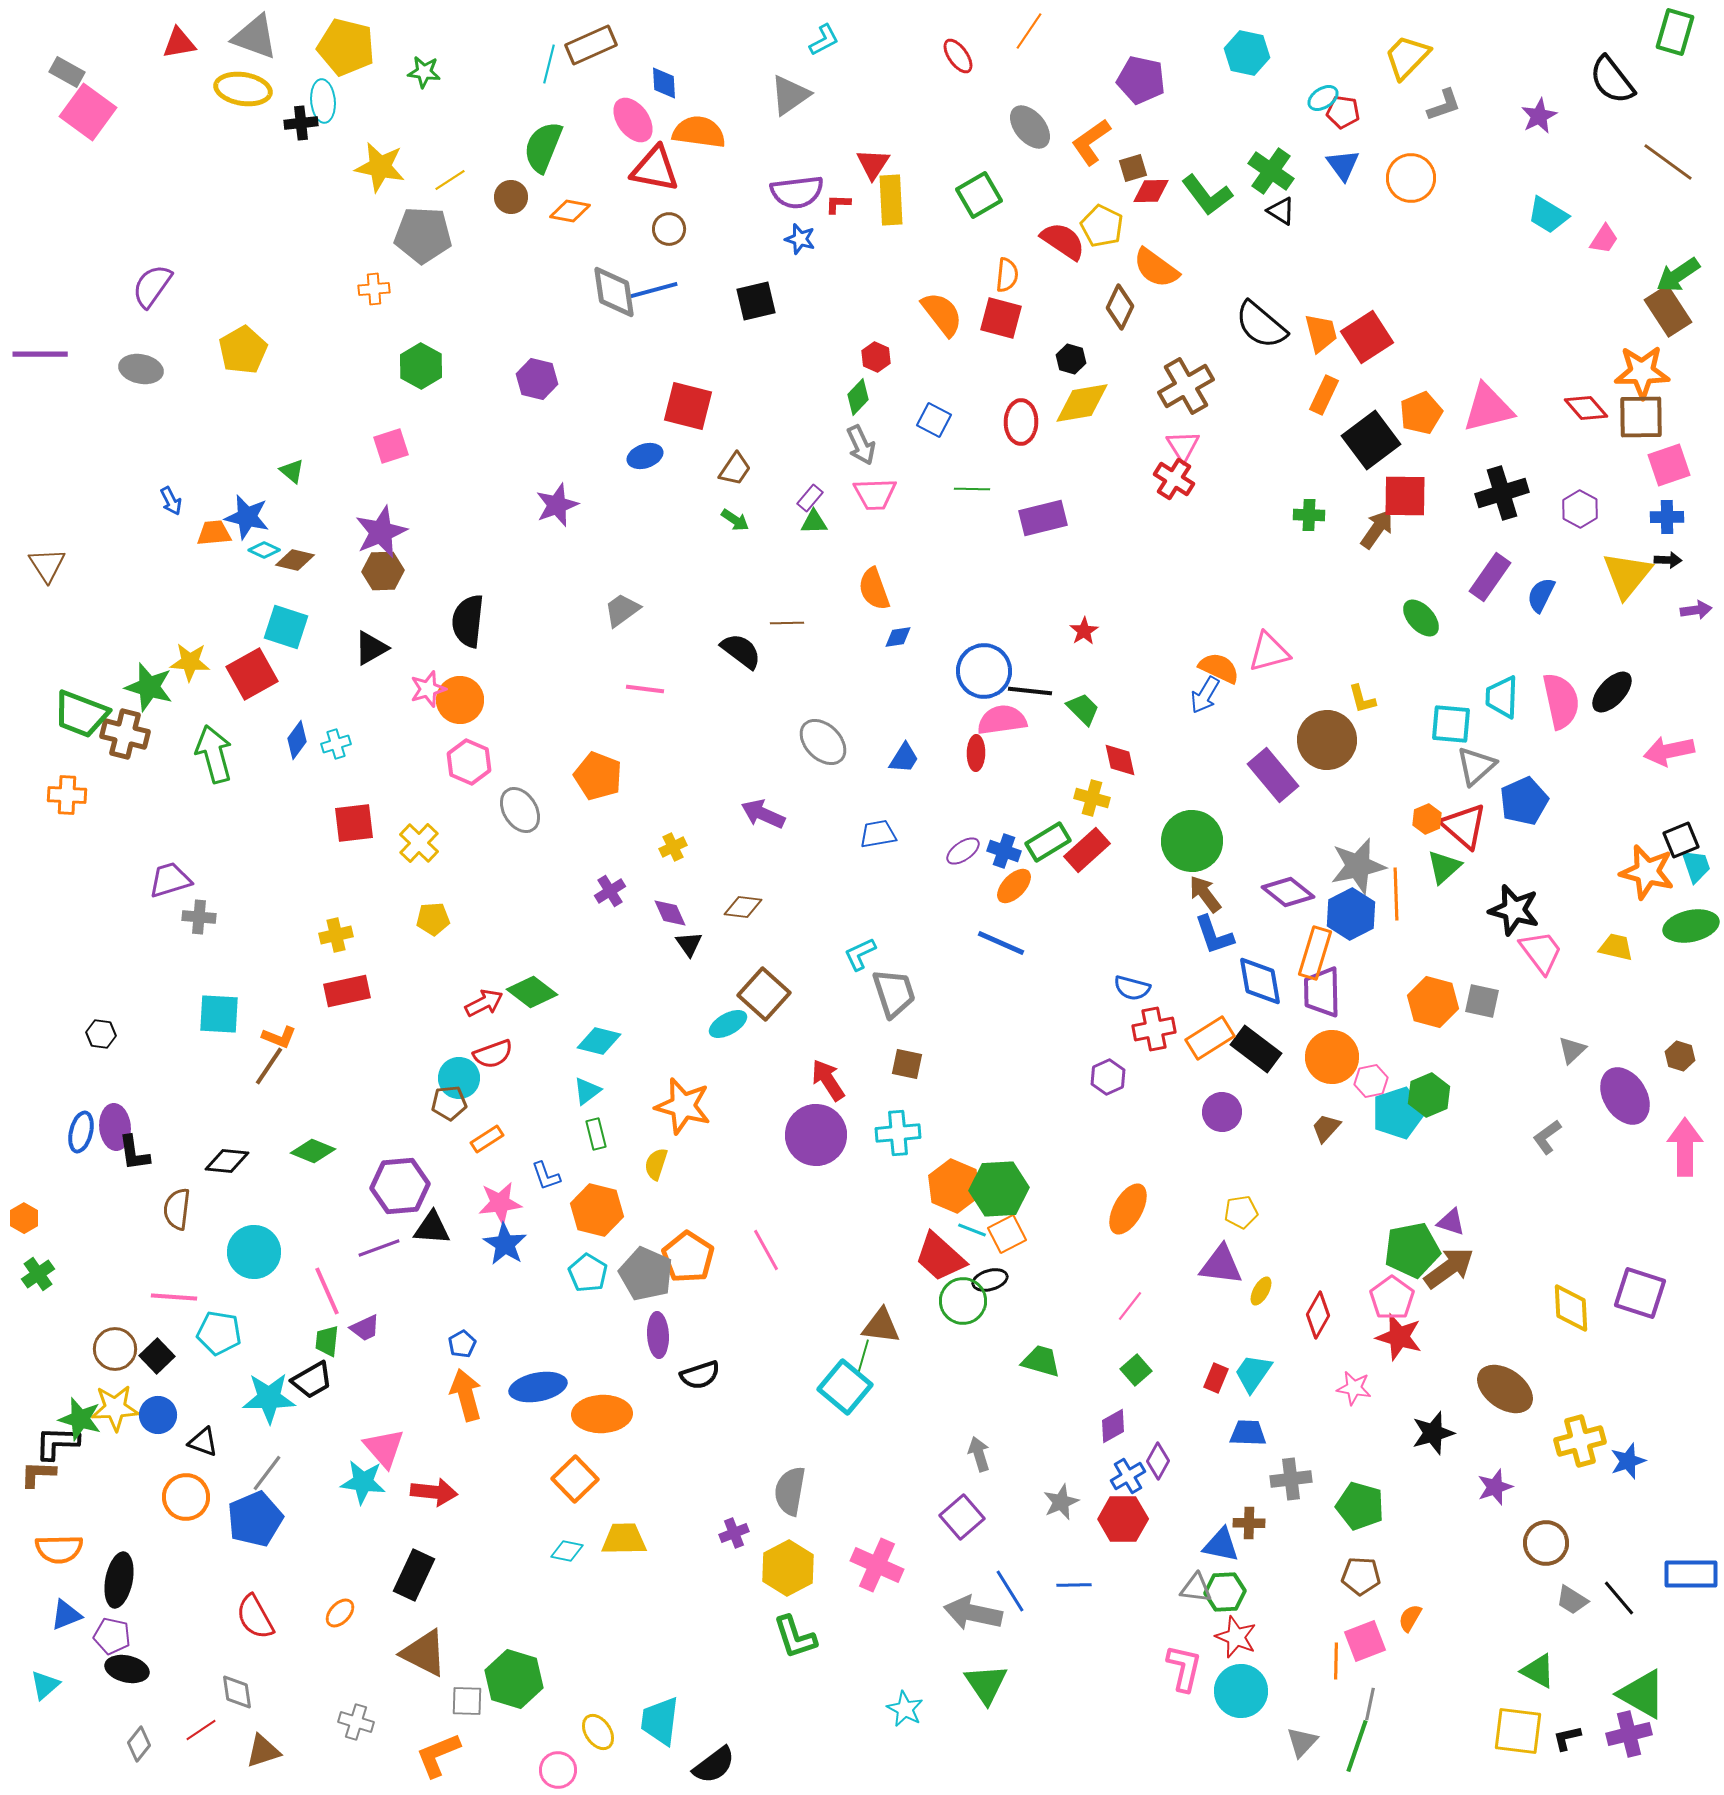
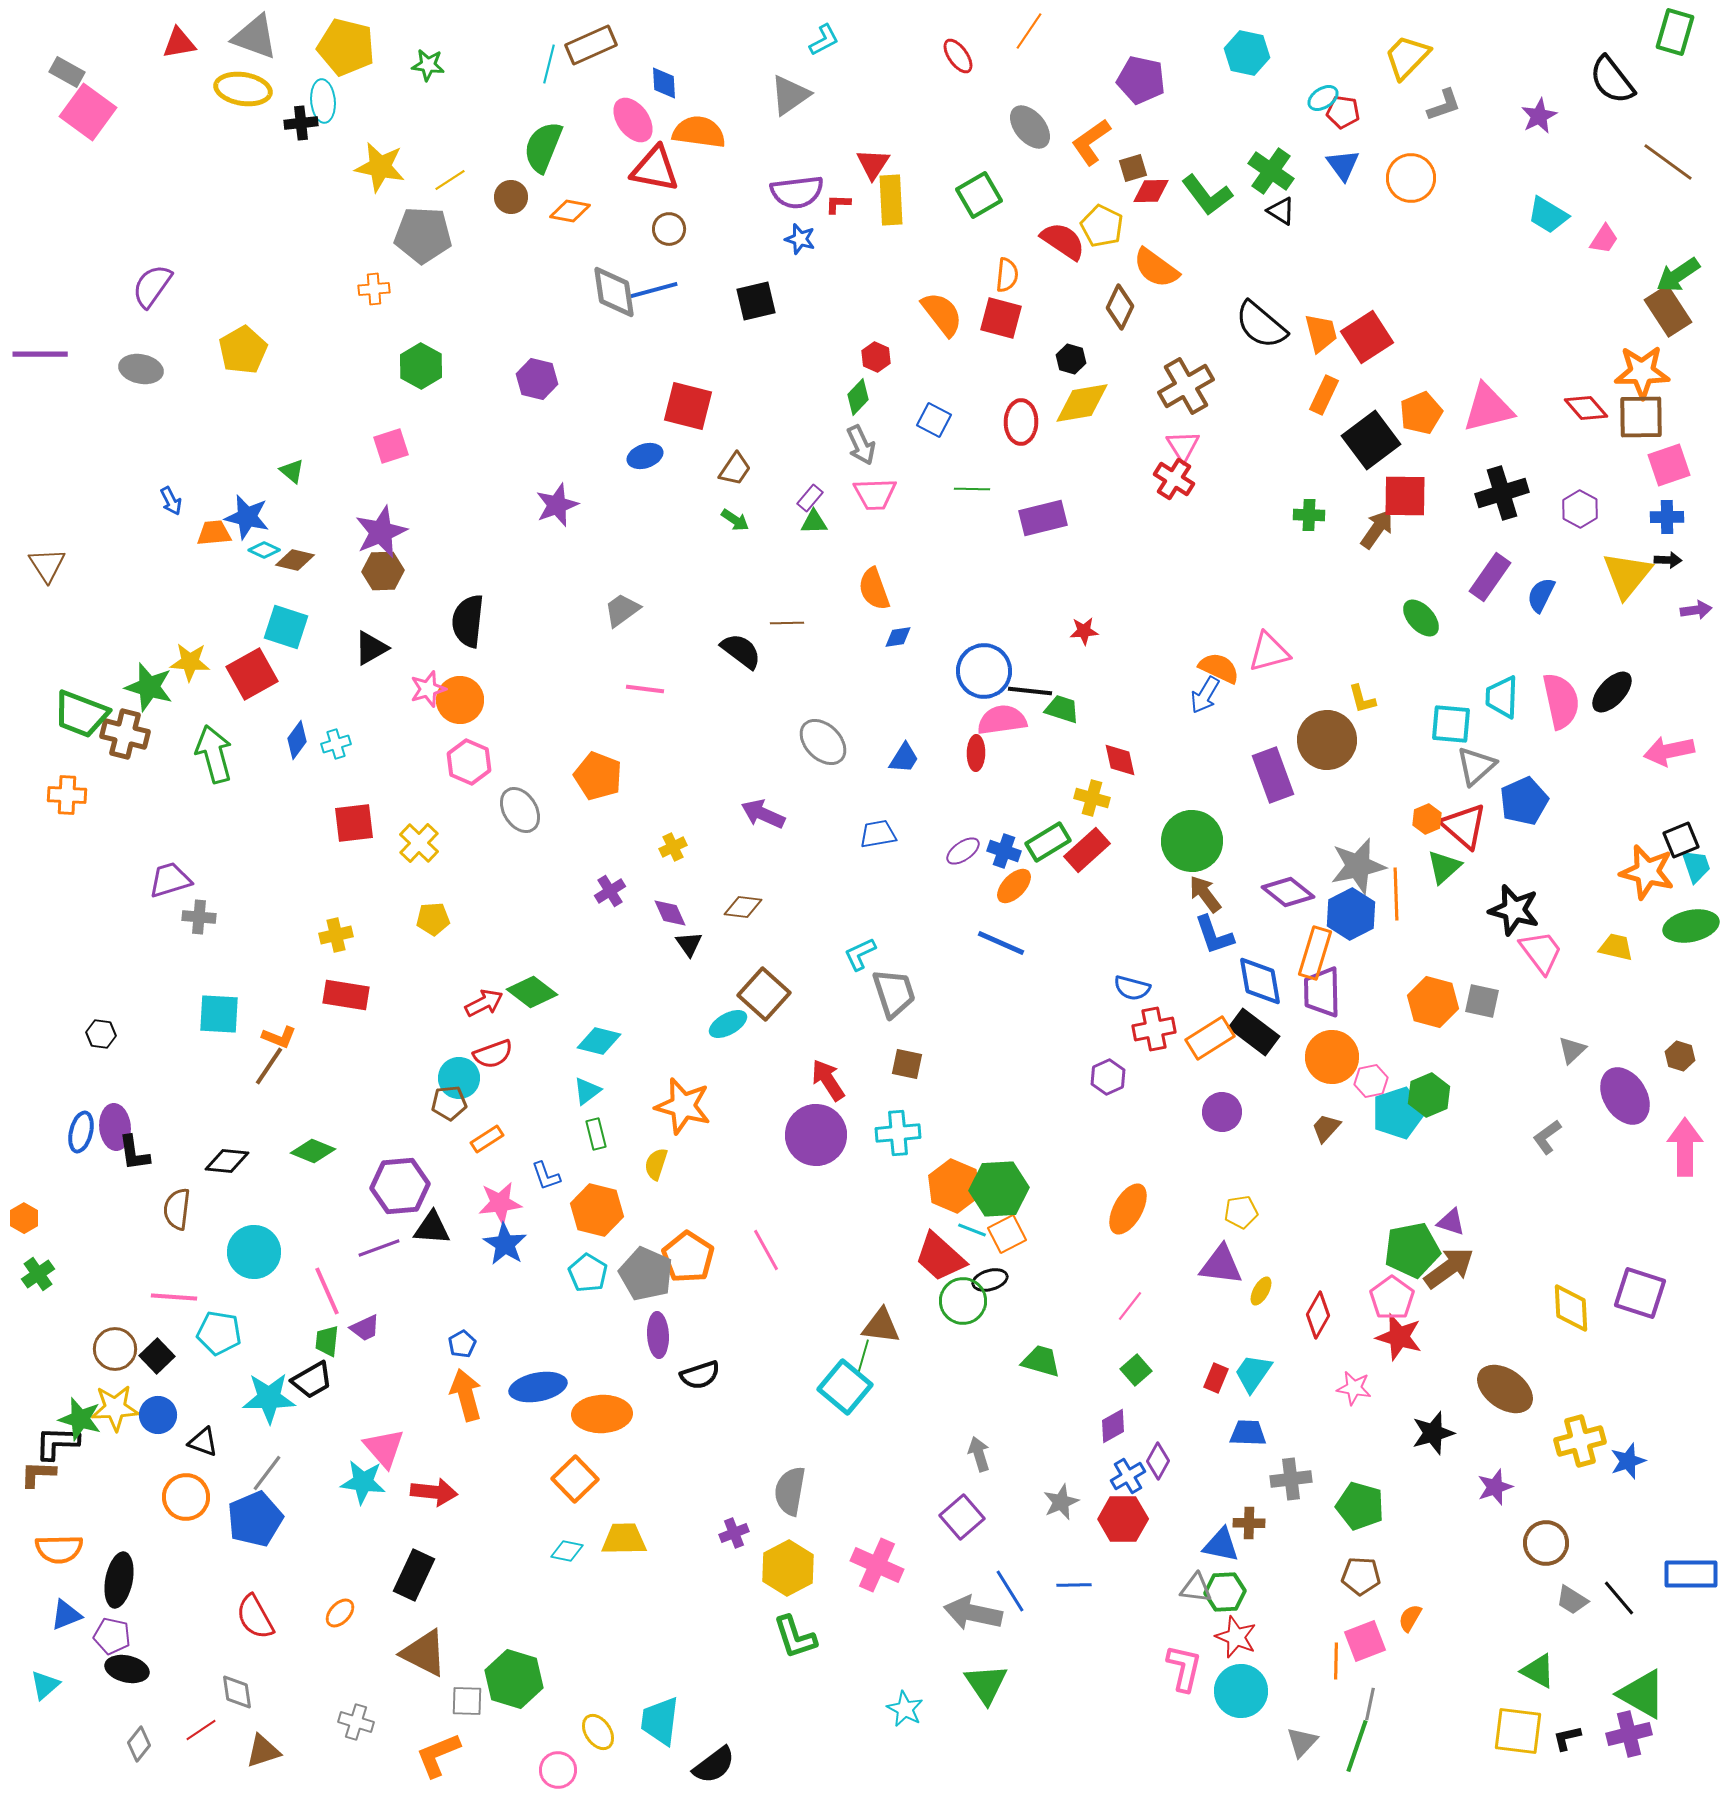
green star at (424, 72): moved 4 px right, 7 px up
red star at (1084, 631): rotated 28 degrees clockwise
green trapezoid at (1083, 709): moved 21 px left; rotated 27 degrees counterclockwise
purple rectangle at (1273, 775): rotated 20 degrees clockwise
red rectangle at (347, 991): moved 1 px left, 4 px down; rotated 21 degrees clockwise
black rectangle at (1256, 1049): moved 2 px left, 17 px up
